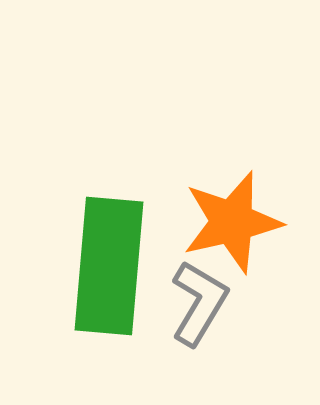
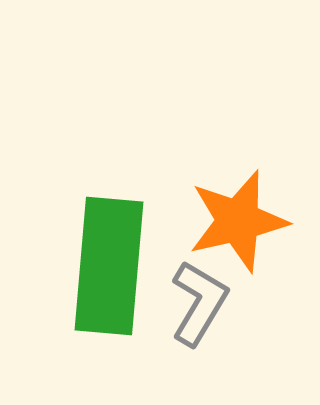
orange star: moved 6 px right, 1 px up
